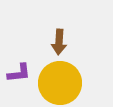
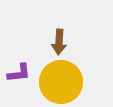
yellow circle: moved 1 px right, 1 px up
